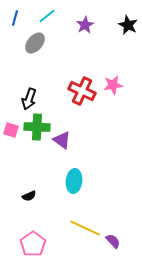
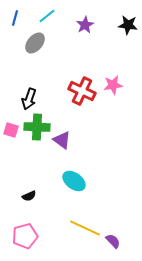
black star: rotated 18 degrees counterclockwise
cyan ellipse: rotated 60 degrees counterclockwise
pink pentagon: moved 8 px left, 8 px up; rotated 20 degrees clockwise
